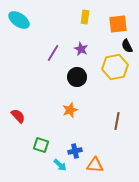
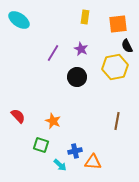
orange star: moved 17 px left, 11 px down; rotated 28 degrees counterclockwise
orange triangle: moved 2 px left, 3 px up
